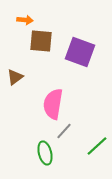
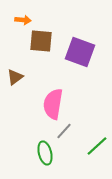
orange arrow: moved 2 px left
